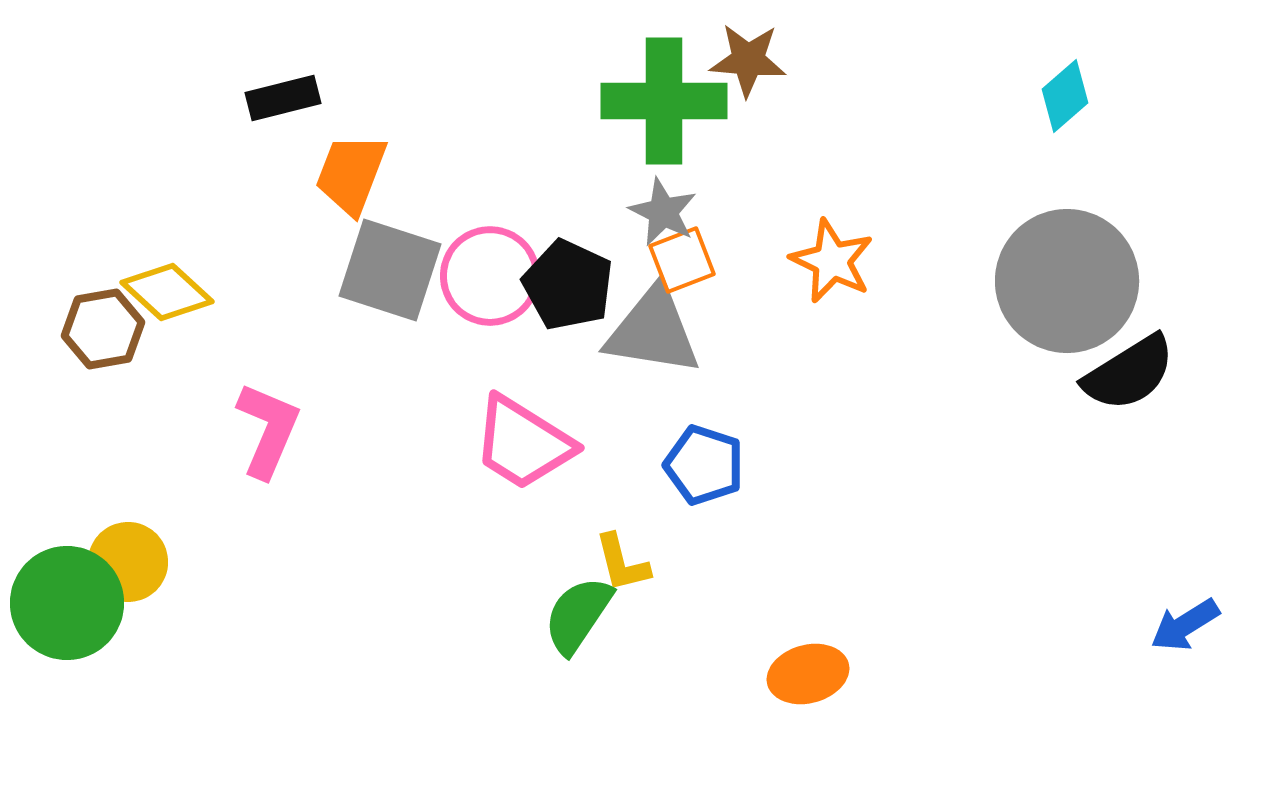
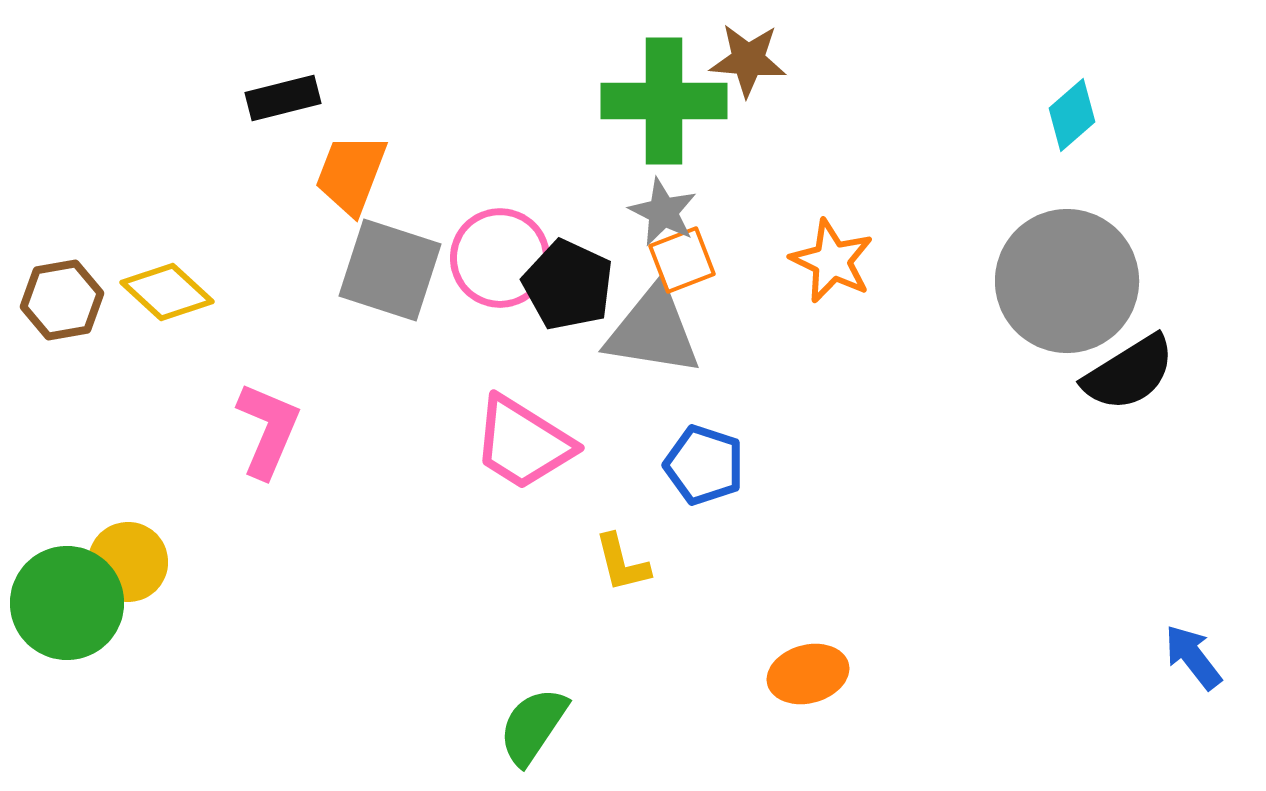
cyan diamond: moved 7 px right, 19 px down
pink circle: moved 10 px right, 18 px up
brown hexagon: moved 41 px left, 29 px up
green semicircle: moved 45 px left, 111 px down
blue arrow: moved 8 px right, 32 px down; rotated 84 degrees clockwise
